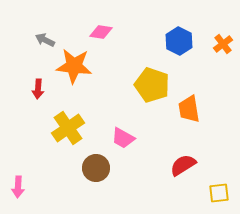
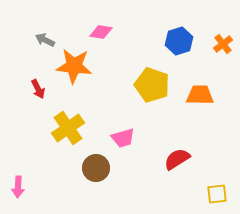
blue hexagon: rotated 16 degrees clockwise
red arrow: rotated 30 degrees counterclockwise
orange trapezoid: moved 11 px right, 14 px up; rotated 100 degrees clockwise
pink trapezoid: rotated 45 degrees counterclockwise
red semicircle: moved 6 px left, 6 px up
yellow square: moved 2 px left, 1 px down
